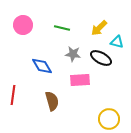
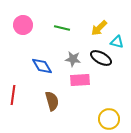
gray star: moved 5 px down
